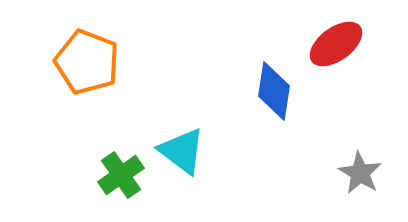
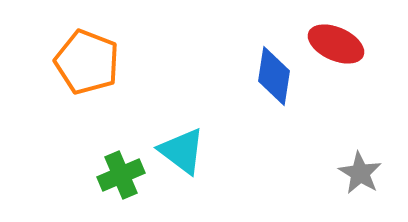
red ellipse: rotated 60 degrees clockwise
blue diamond: moved 15 px up
green cross: rotated 12 degrees clockwise
